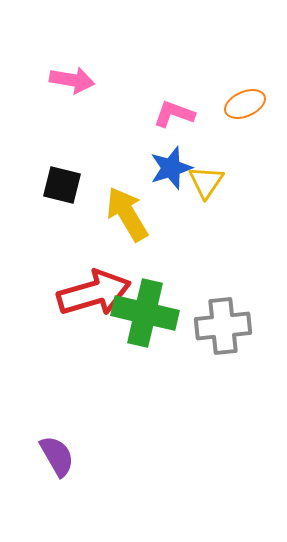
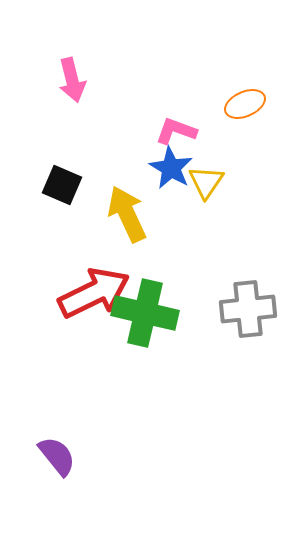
pink arrow: rotated 66 degrees clockwise
pink L-shape: moved 2 px right, 17 px down
blue star: rotated 24 degrees counterclockwise
black square: rotated 9 degrees clockwise
yellow arrow: rotated 6 degrees clockwise
red arrow: rotated 10 degrees counterclockwise
gray cross: moved 25 px right, 17 px up
purple semicircle: rotated 9 degrees counterclockwise
